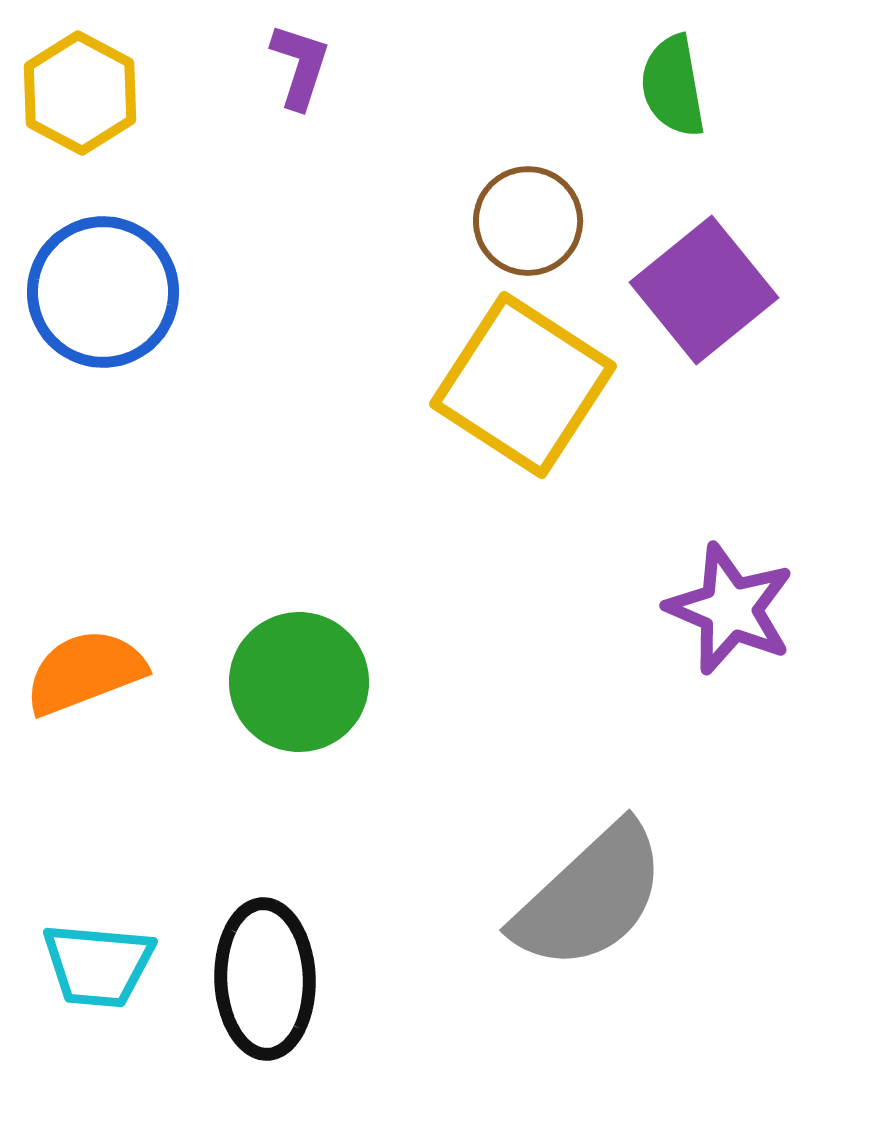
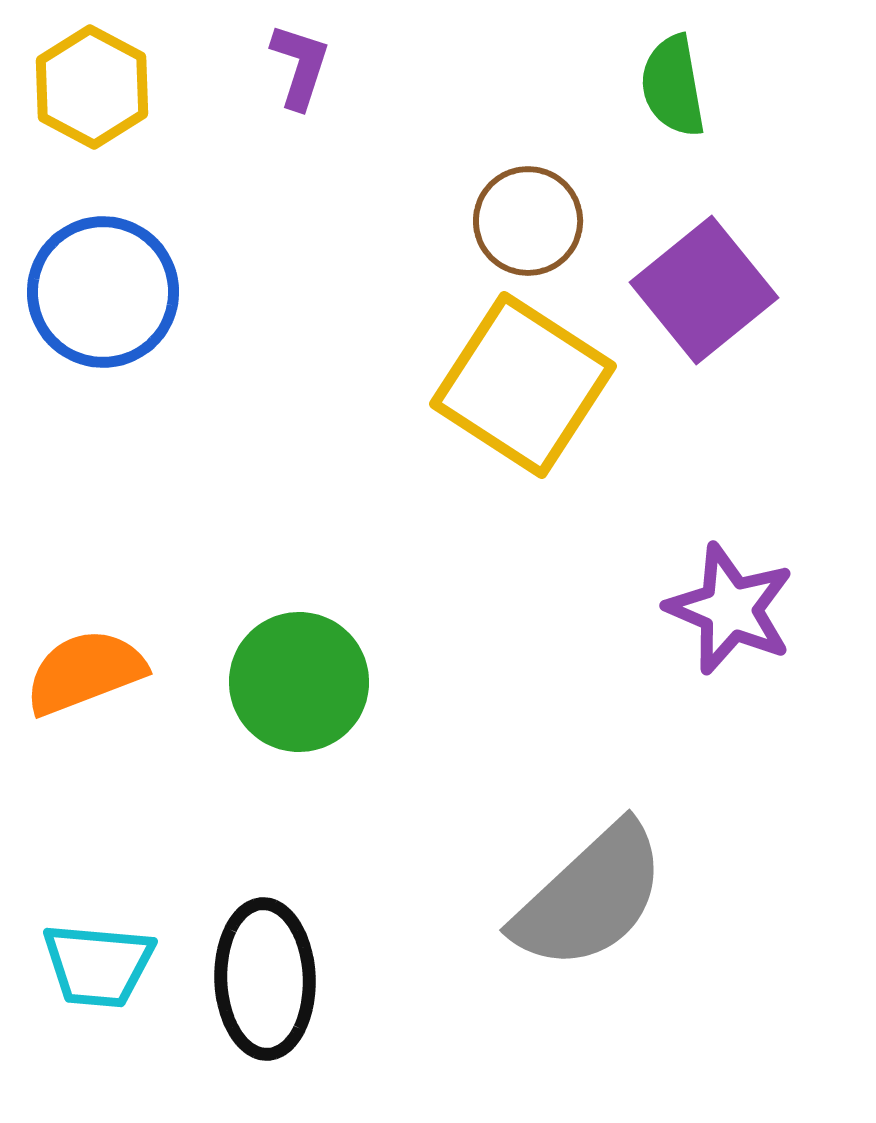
yellow hexagon: moved 12 px right, 6 px up
